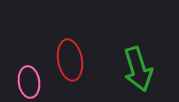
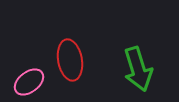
pink ellipse: rotated 60 degrees clockwise
